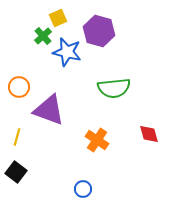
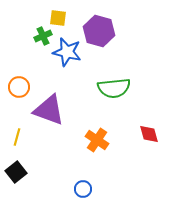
yellow square: rotated 30 degrees clockwise
green cross: rotated 18 degrees clockwise
black square: rotated 15 degrees clockwise
